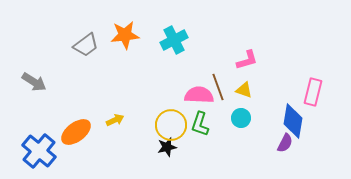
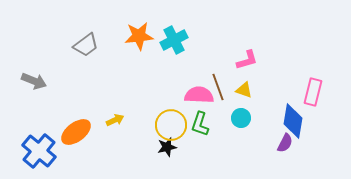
orange star: moved 14 px right, 1 px down
gray arrow: moved 1 px up; rotated 10 degrees counterclockwise
